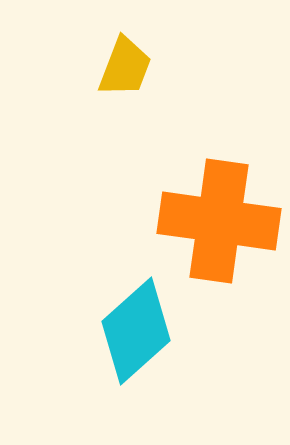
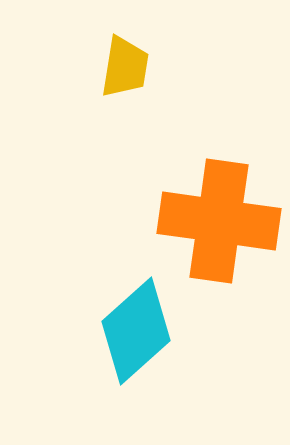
yellow trapezoid: rotated 12 degrees counterclockwise
